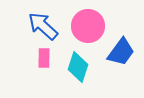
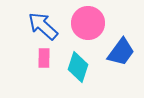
pink circle: moved 3 px up
